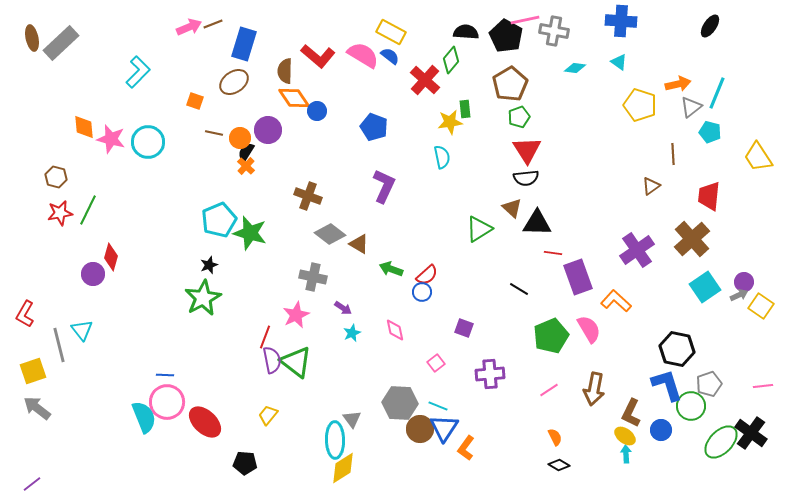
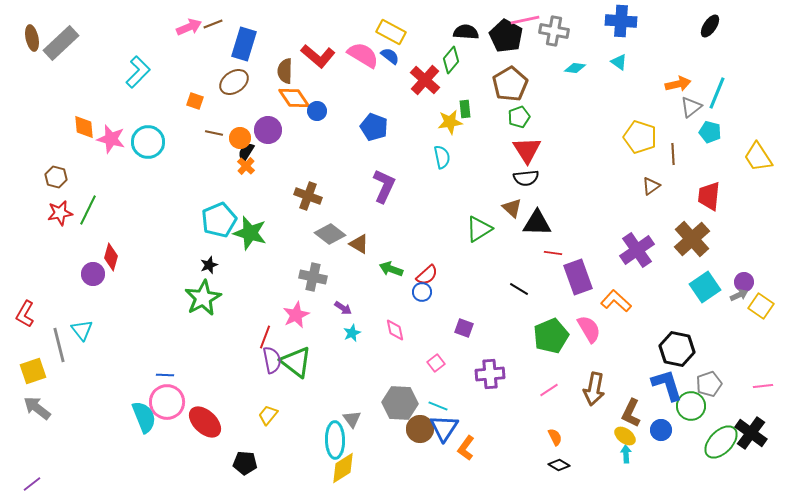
yellow pentagon at (640, 105): moved 32 px down
